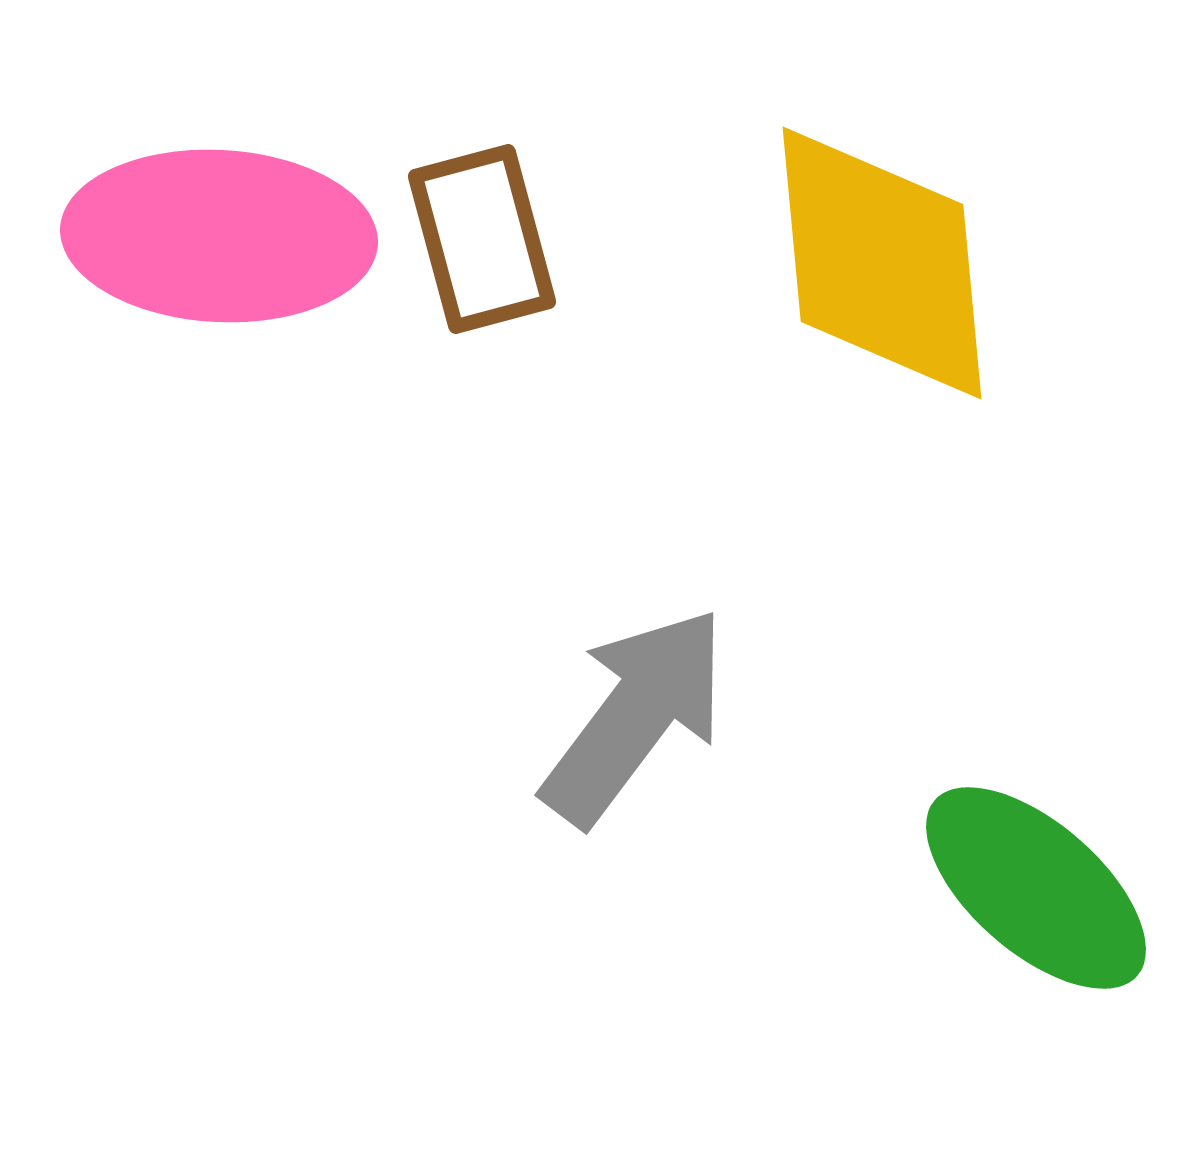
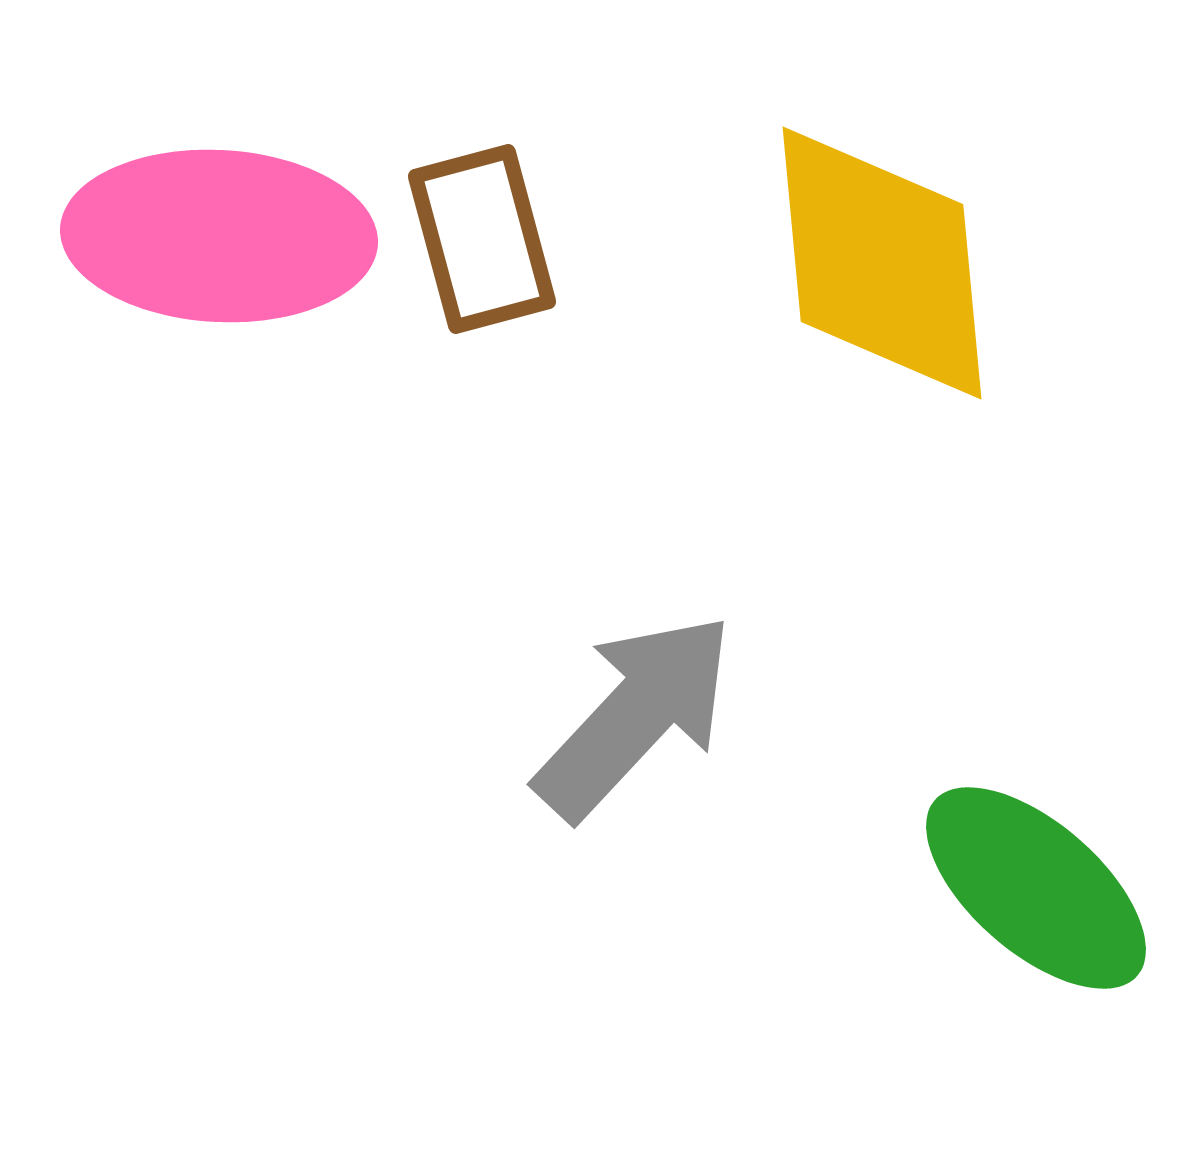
gray arrow: rotated 6 degrees clockwise
